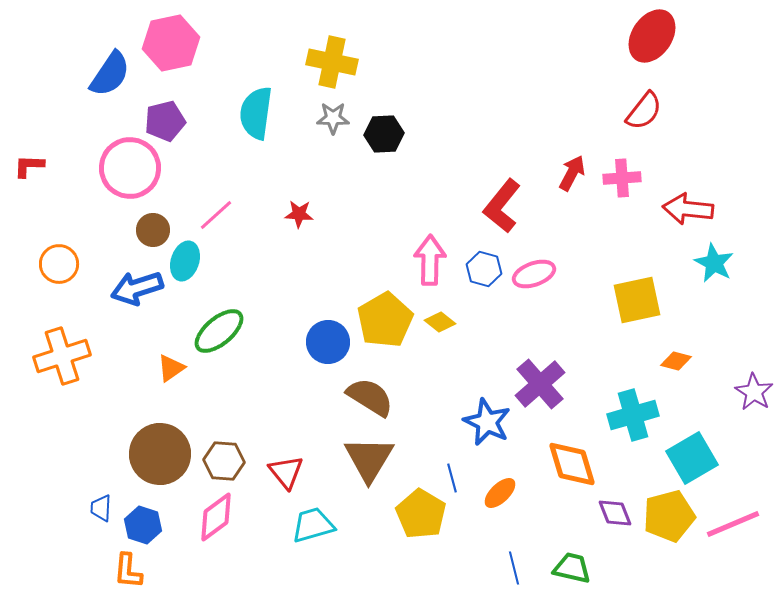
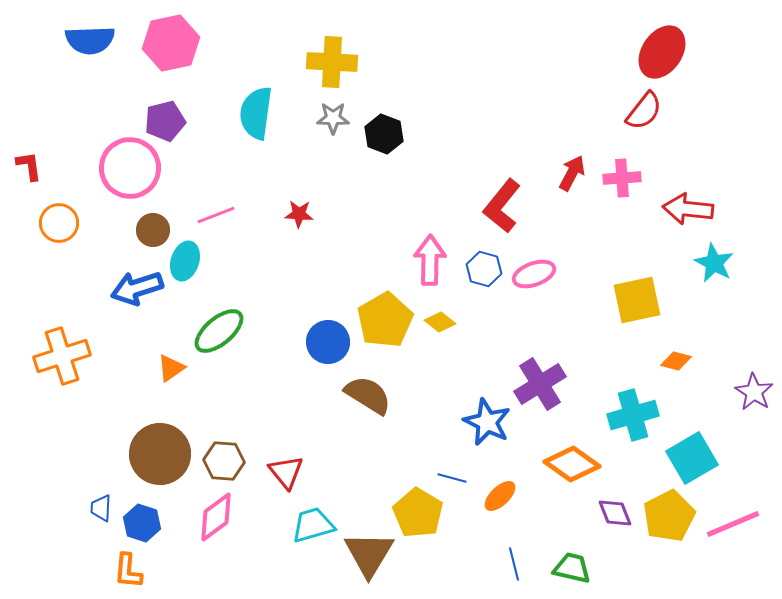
red ellipse at (652, 36): moved 10 px right, 16 px down
yellow cross at (332, 62): rotated 9 degrees counterclockwise
blue semicircle at (110, 74): moved 20 px left, 34 px up; rotated 54 degrees clockwise
black hexagon at (384, 134): rotated 24 degrees clockwise
red L-shape at (29, 166): rotated 80 degrees clockwise
pink line at (216, 215): rotated 21 degrees clockwise
orange circle at (59, 264): moved 41 px up
purple cross at (540, 384): rotated 9 degrees clockwise
brown semicircle at (370, 397): moved 2 px left, 2 px up
brown triangle at (369, 459): moved 95 px down
orange diamond at (572, 464): rotated 38 degrees counterclockwise
blue line at (452, 478): rotated 60 degrees counterclockwise
orange ellipse at (500, 493): moved 3 px down
yellow pentagon at (421, 514): moved 3 px left, 1 px up
yellow pentagon at (669, 516): rotated 12 degrees counterclockwise
blue hexagon at (143, 525): moved 1 px left, 2 px up
blue line at (514, 568): moved 4 px up
